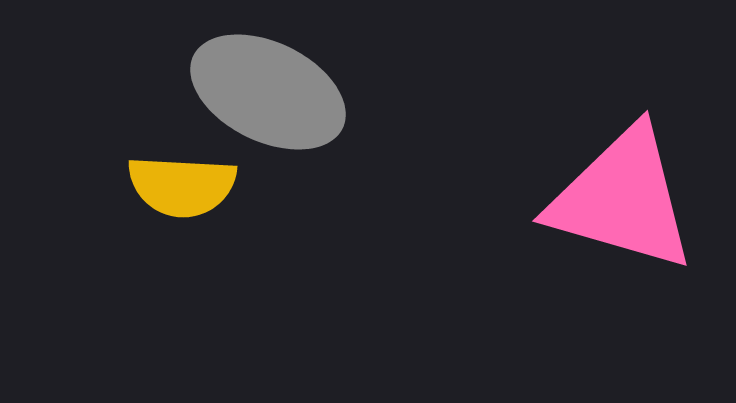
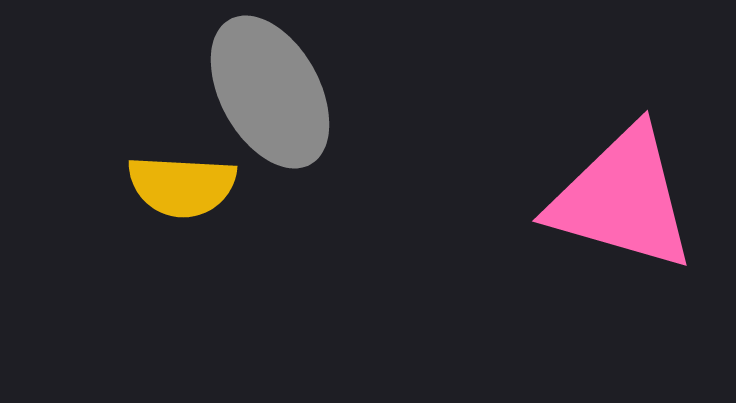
gray ellipse: moved 2 px right; rotated 35 degrees clockwise
